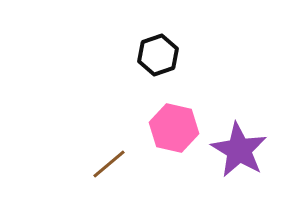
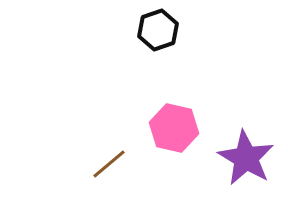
black hexagon: moved 25 px up
purple star: moved 7 px right, 8 px down
